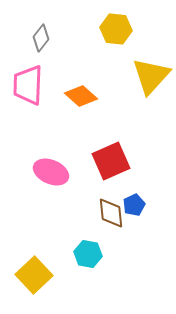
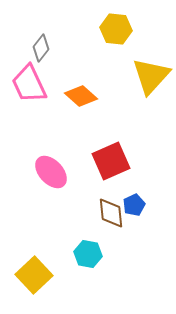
gray diamond: moved 10 px down
pink trapezoid: moved 1 px right, 1 px up; rotated 27 degrees counterclockwise
pink ellipse: rotated 24 degrees clockwise
